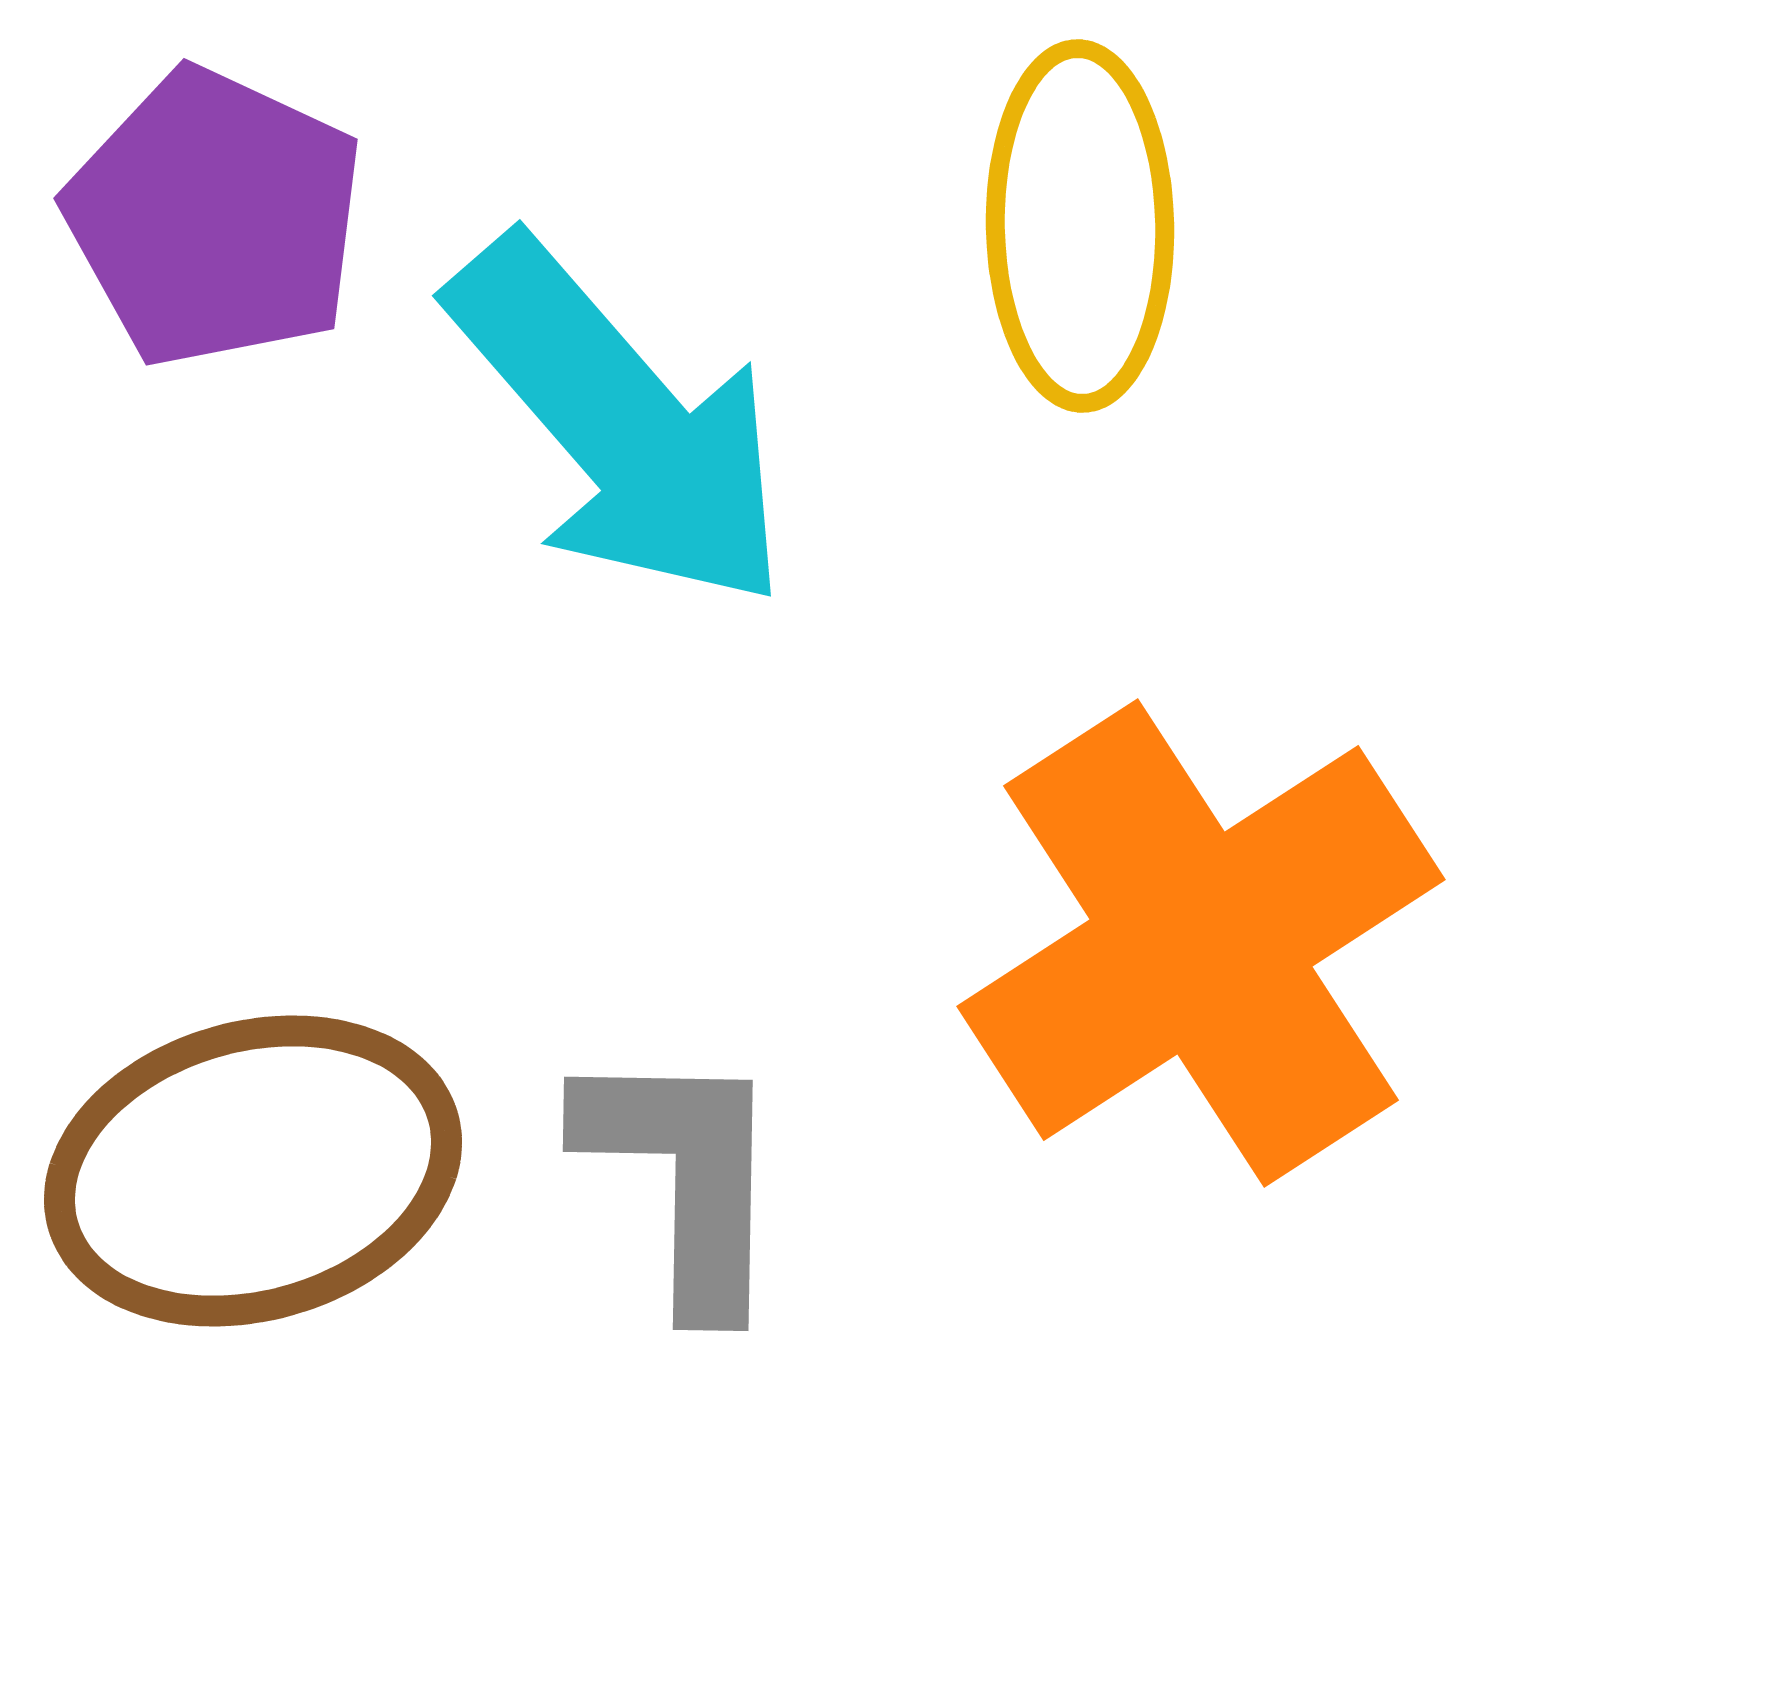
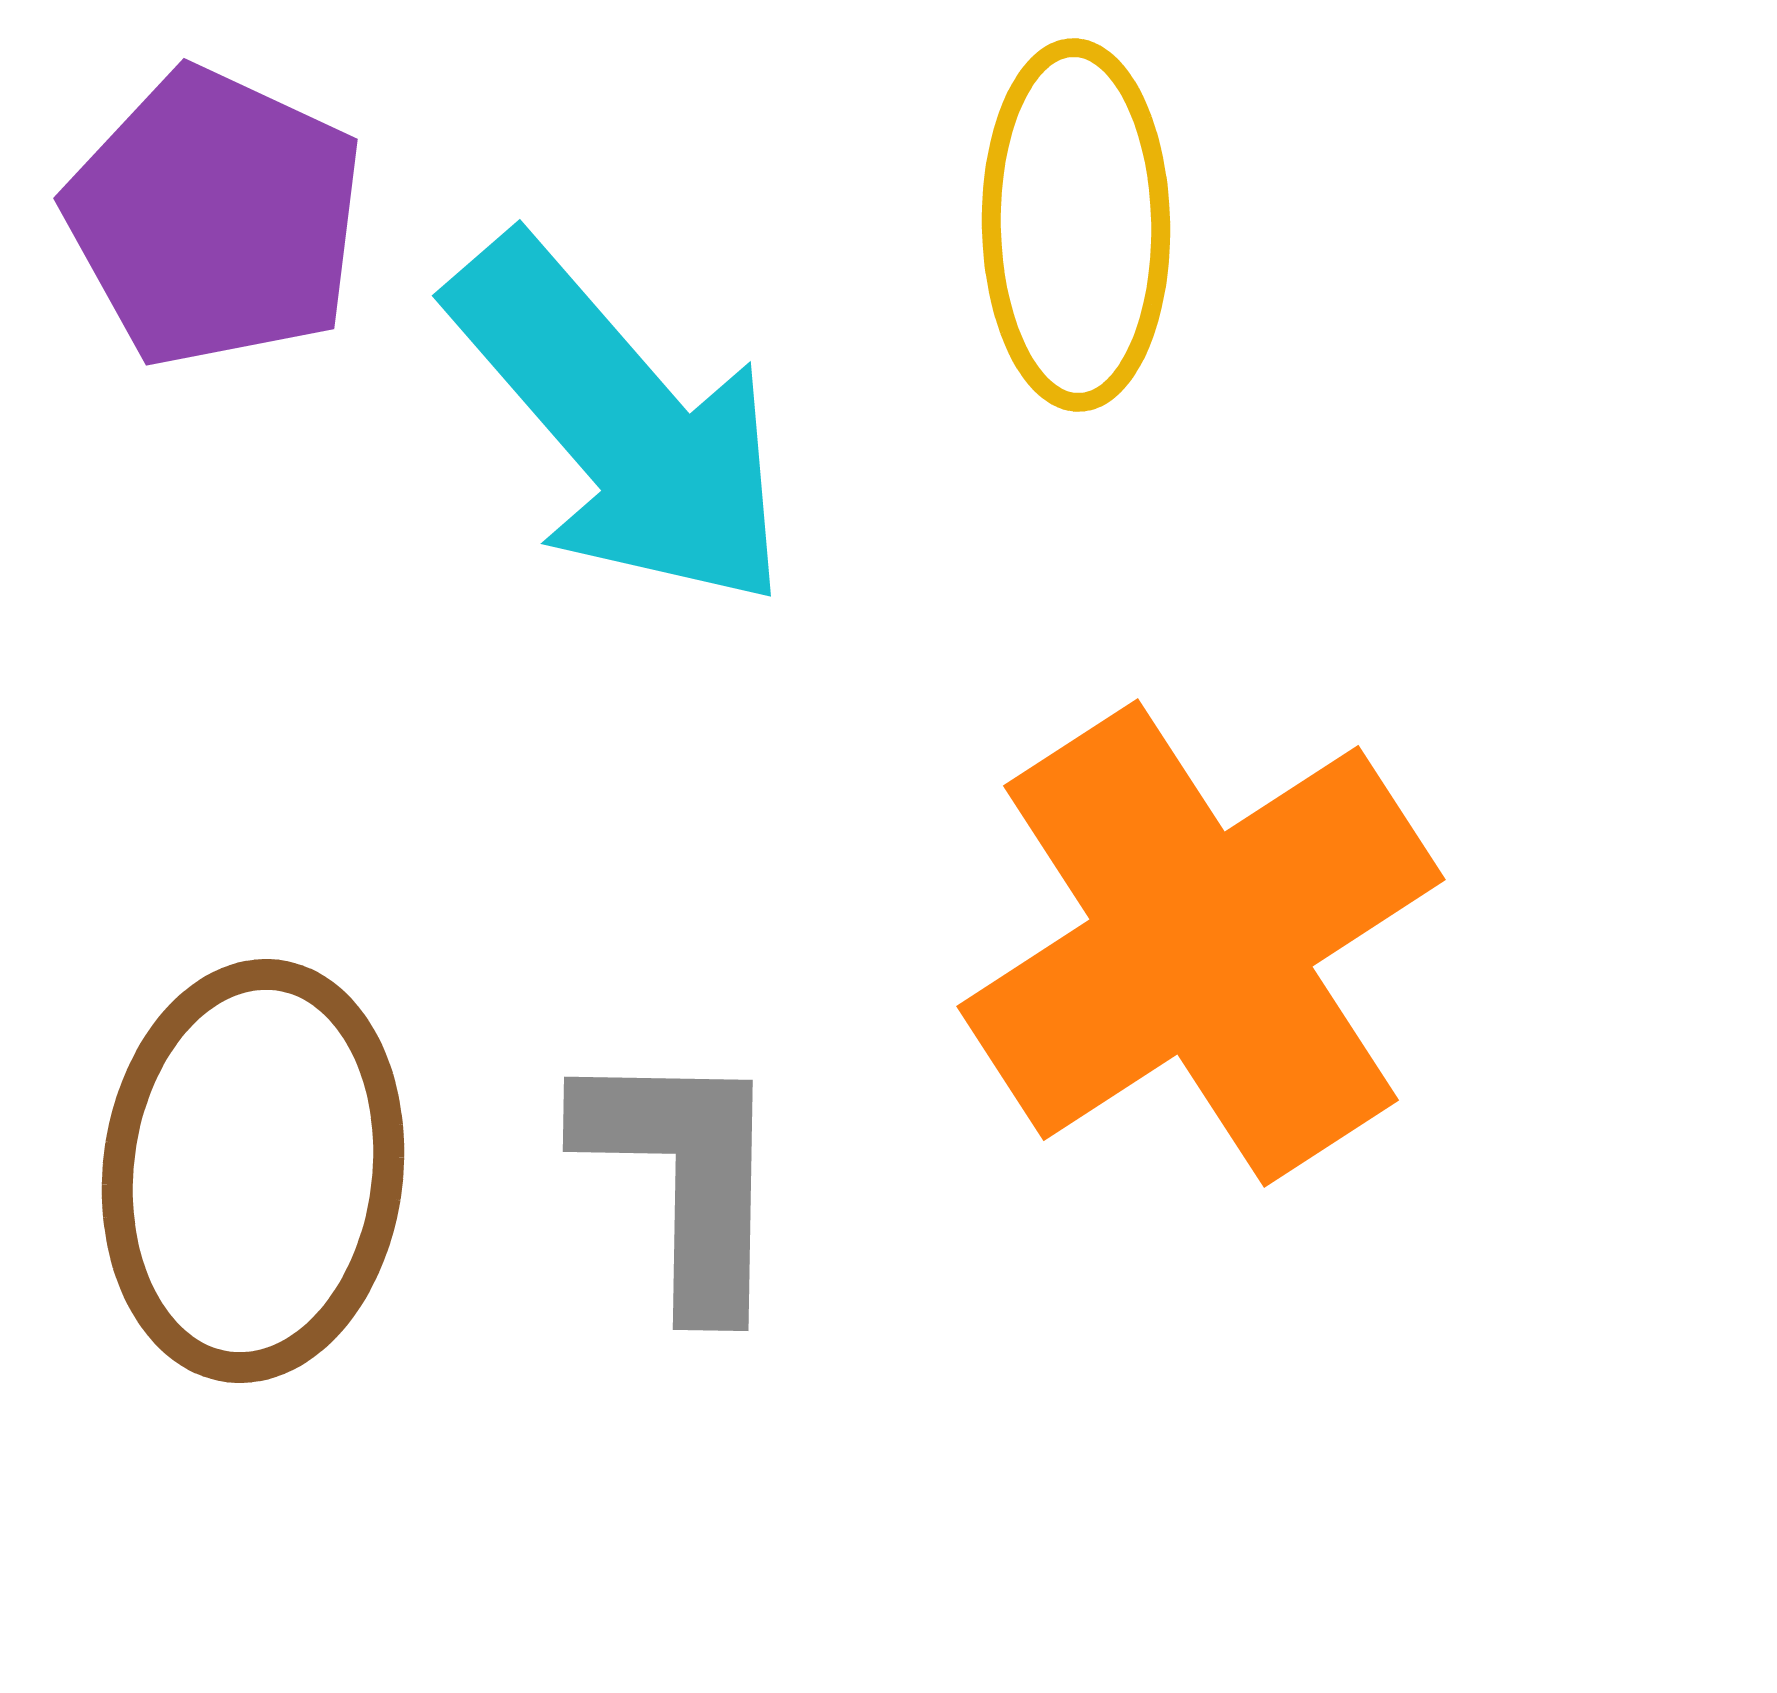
yellow ellipse: moved 4 px left, 1 px up
brown ellipse: rotated 67 degrees counterclockwise
